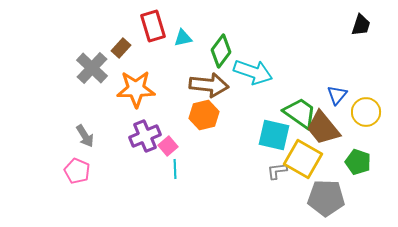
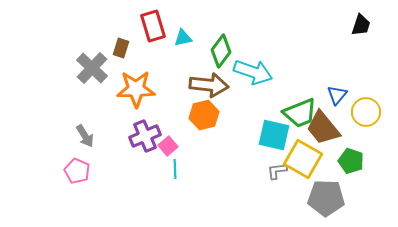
brown rectangle: rotated 24 degrees counterclockwise
green trapezoid: rotated 123 degrees clockwise
green pentagon: moved 7 px left, 1 px up
